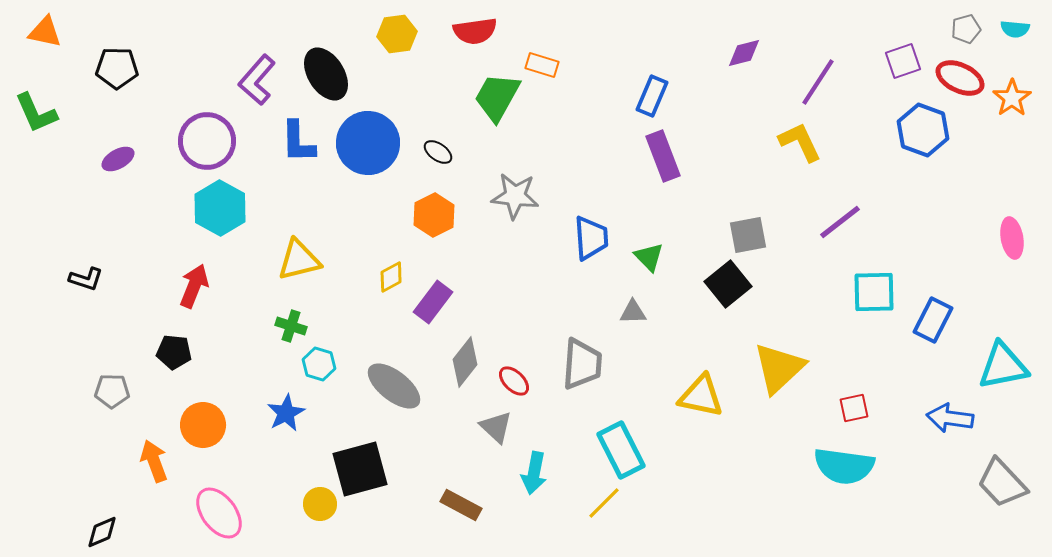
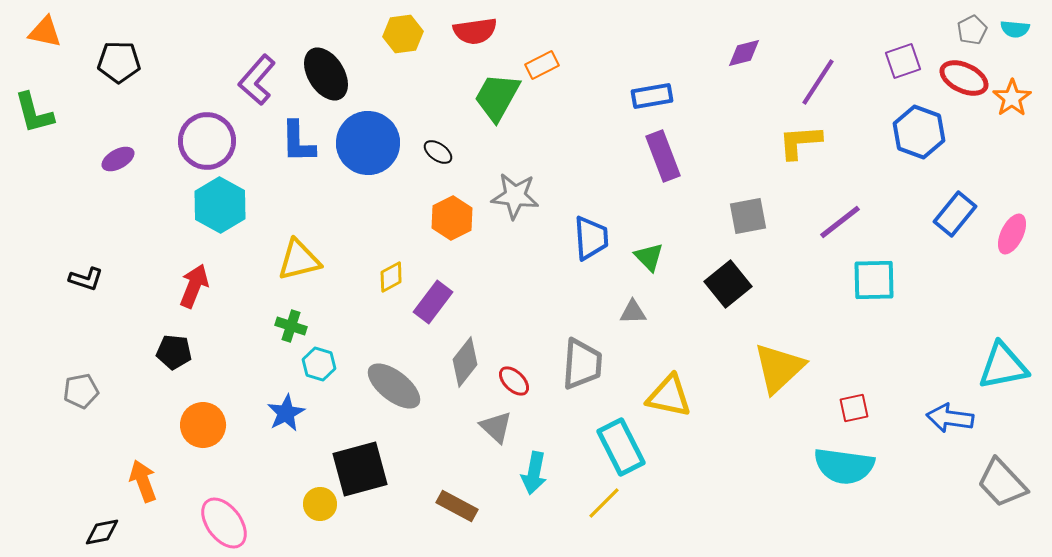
gray pentagon at (966, 29): moved 6 px right, 1 px down; rotated 12 degrees counterclockwise
yellow hexagon at (397, 34): moved 6 px right
orange rectangle at (542, 65): rotated 44 degrees counterclockwise
black pentagon at (117, 68): moved 2 px right, 6 px up
red ellipse at (960, 78): moved 4 px right
blue rectangle at (652, 96): rotated 57 degrees clockwise
green L-shape at (36, 113): moved 2 px left; rotated 9 degrees clockwise
blue hexagon at (923, 130): moved 4 px left, 2 px down
yellow L-shape at (800, 142): rotated 69 degrees counterclockwise
cyan hexagon at (220, 208): moved 3 px up
orange hexagon at (434, 215): moved 18 px right, 3 px down
gray square at (748, 235): moved 19 px up
pink ellipse at (1012, 238): moved 4 px up; rotated 36 degrees clockwise
cyan square at (874, 292): moved 12 px up
blue rectangle at (933, 320): moved 22 px right, 106 px up; rotated 12 degrees clockwise
gray pentagon at (112, 391): moved 31 px left; rotated 12 degrees counterclockwise
yellow triangle at (701, 396): moved 32 px left
cyan rectangle at (621, 450): moved 3 px up
orange arrow at (154, 461): moved 11 px left, 20 px down
brown rectangle at (461, 505): moved 4 px left, 1 px down
pink ellipse at (219, 513): moved 5 px right, 10 px down
black diamond at (102, 532): rotated 12 degrees clockwise
